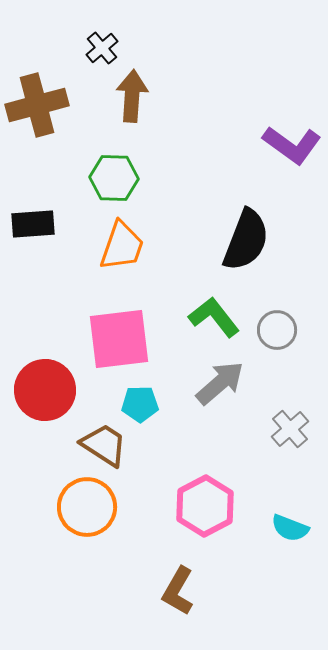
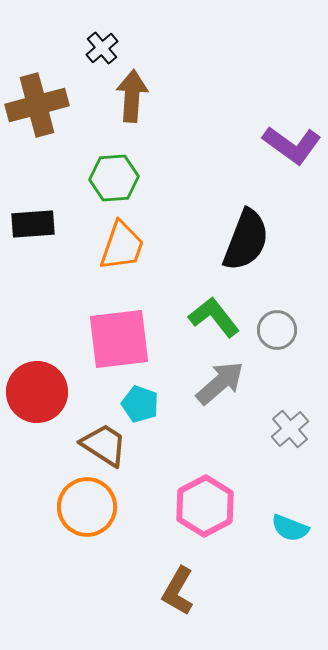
green hexagon: rotated 6 degrees counterclockwise
red circle: moved 8 px left, 2 px down
cyan pentagon: rotated 21 degrees clockwise
